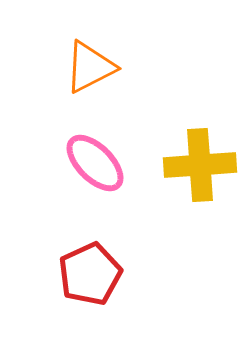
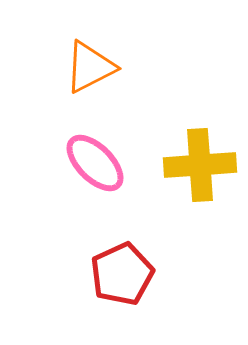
red pentagon: moved 32 px right
